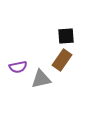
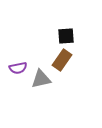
purple semicircle: moved 1 px down
